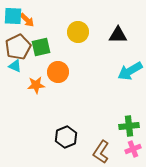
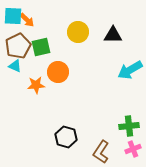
black triangle: moved 5 px left
brown pentagon: moved 1 px up
cyan arrow: moved 1 px up
black hexagon: rotated 20 degrees counterclockwise
